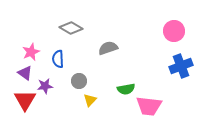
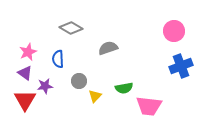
pink star: moved 3 px left
green semicircle: moved 2 px left, 1 px up
yellow triangle: moved 5 px right, 4 px up
